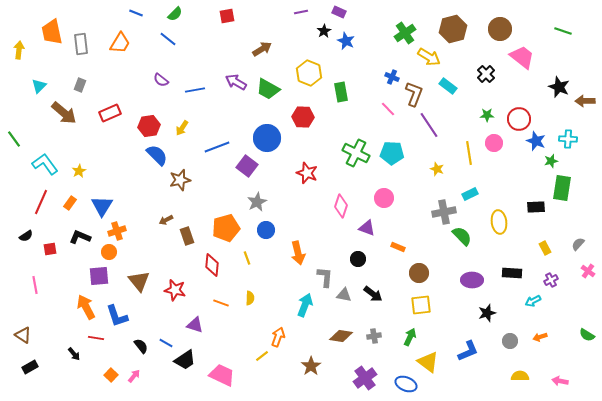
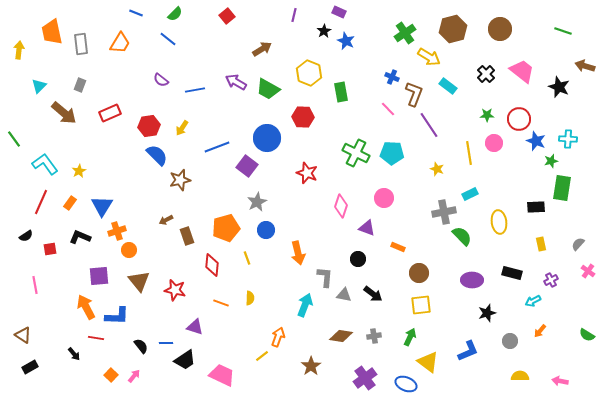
purple line at (301, 12): moved 7 px left, 3 px down; rotated 64 degrees counterclockwise
red square at (227, 16): rotated 28 degrees counterclockwise
pink trapezoid at (522, 57): moved 14 px down
brown arrow at (585, 101): moved 35 px up; rotated 18 degrees clockwise
yellow rectangle at (545, 248): moved 4 px left, 4 px up; rotated 16 degrees clockwise
orange circle at (109, 252): moved 20 px right, 2 px up
black rectangle at (512, 273): rotated 12 degrees clockwise
blue L-shape at (117, 316): rotated 70 degrees counterclockwise
purple triangle at (195, 325): moved 2 px down
orange arrow at (540, 337): moved 6 px up; rotated 32 degrees counterclockwise
blue line at (166, 343): rotated 32 degrees counterclockwise
